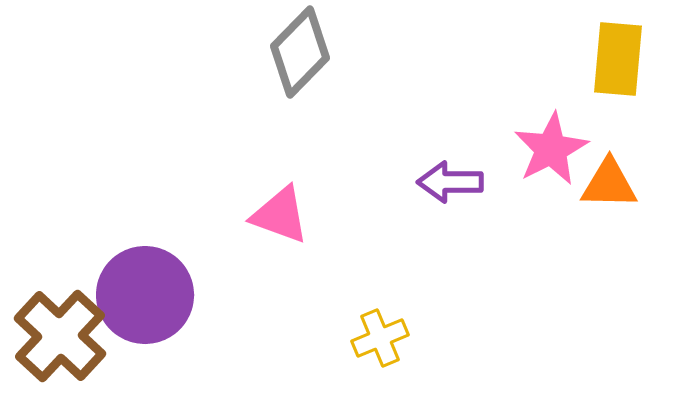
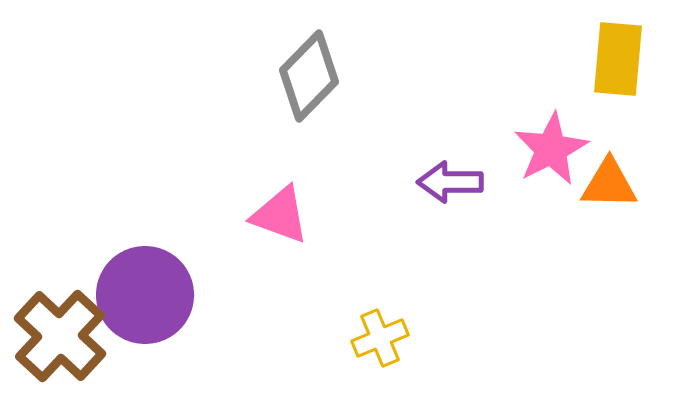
gray diamond: moved 9 px right, 24 px down
